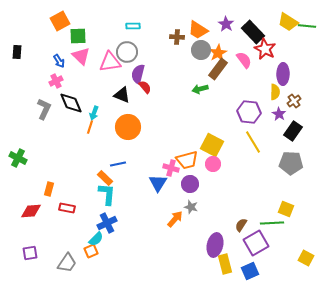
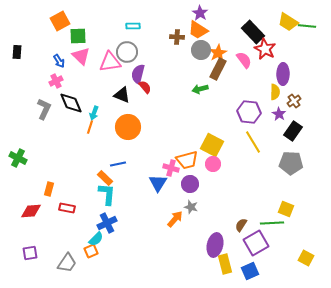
purple star at (226, 24): moved 26 px left, 11 px up
brown rectangle at (218, 69): rotated 10 degrees counterclockwise
